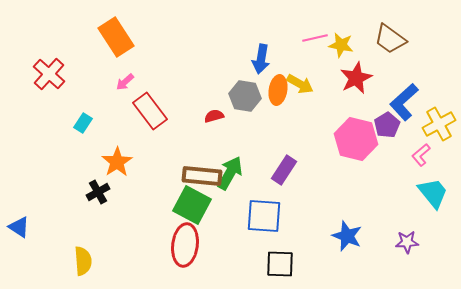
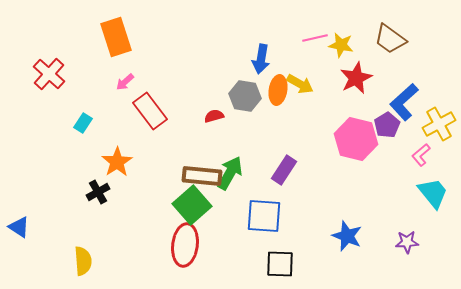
orange rectangle: rotated 15 degrees clockwise
green square: rotated 21 degrees clockwise
